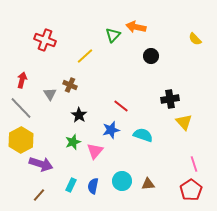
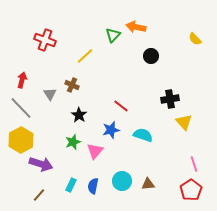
brown cross: moved 2 px right
